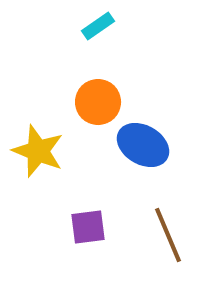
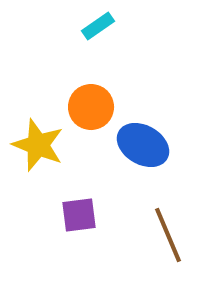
orange circle: moved 7 px left, 5 px down
yellow star: moved 6 px up
purple square: moved 9 px left, 12 px up
